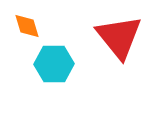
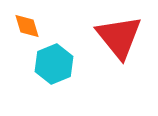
cyan hexagon: rotated 21 degrees counterclockwise
